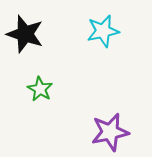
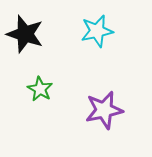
cyan star: moved 6 px left
purple star: moved 6 px left, 22 px up
